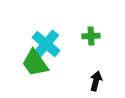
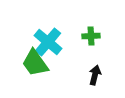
cyan cross: moved 2 px right, 2 px up
black arrow: moved 1 px left, 6 px up
